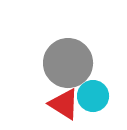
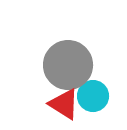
gray circle: moved 2 px down
